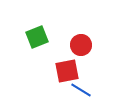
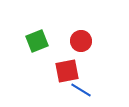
green square: moved 4 px down
red circle: moved 4 px up
